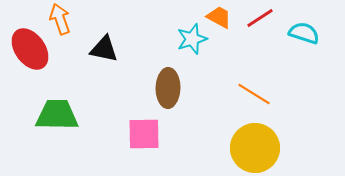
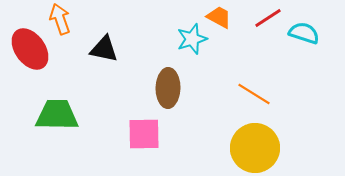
red line: moved 8 px right
